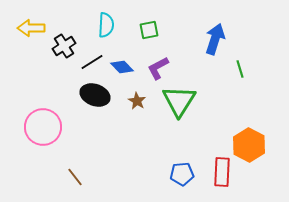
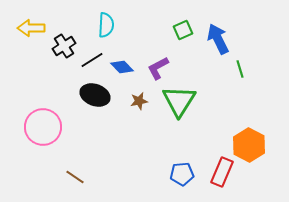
green square: moved 34 px right; rotated 12 degrees counterclockwise
blue arrow: moved 3 px right; rotated 44 degrees counterclockwise
black line: moved 2 px up
brown star: moved 2 px right; rotated 30 degrees clockwise
red rectangle: rotated 20 degrees clockwise
brown line: rotated 18 degrees counterclockwise
